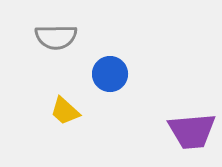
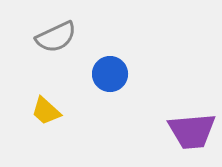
gray semicircle: rotated 24 degrees counterclockwise
yellow trapezoid: moved 19 px left
